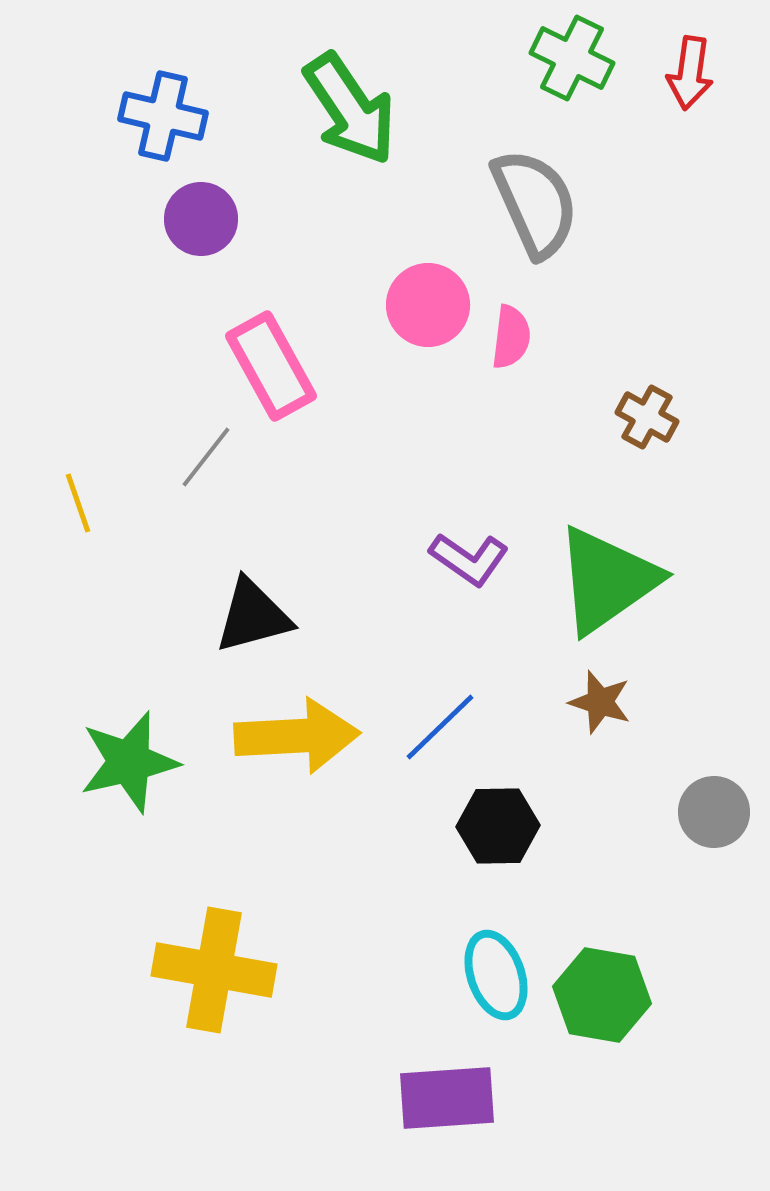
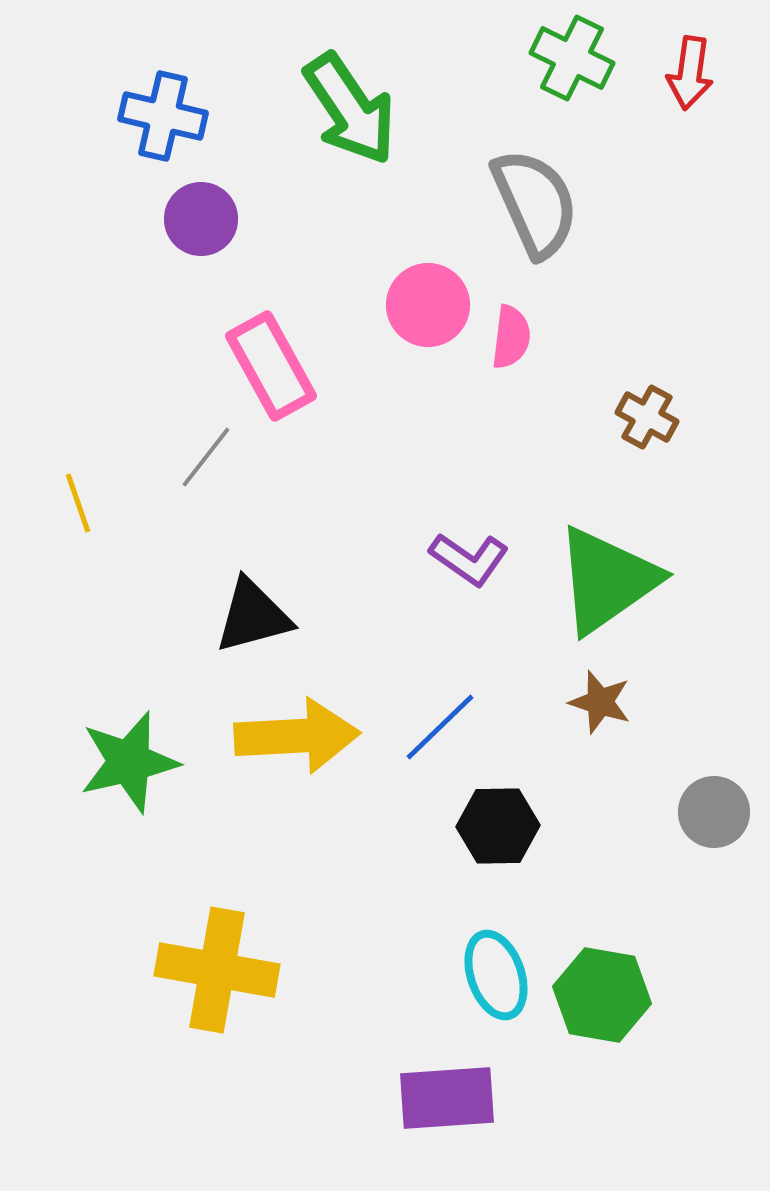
yellow cross: moved 3 px right
